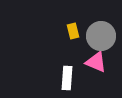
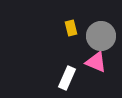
yellow rectangle: moved 2 px left, 3 px up
white rectangle: rotated 20 degrees clockwise
